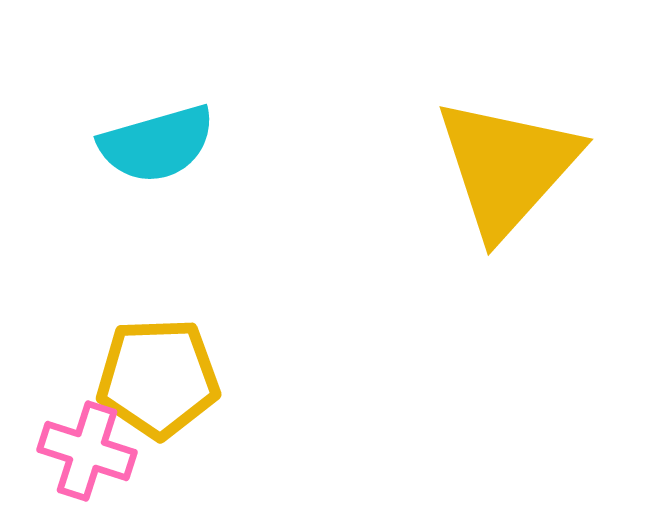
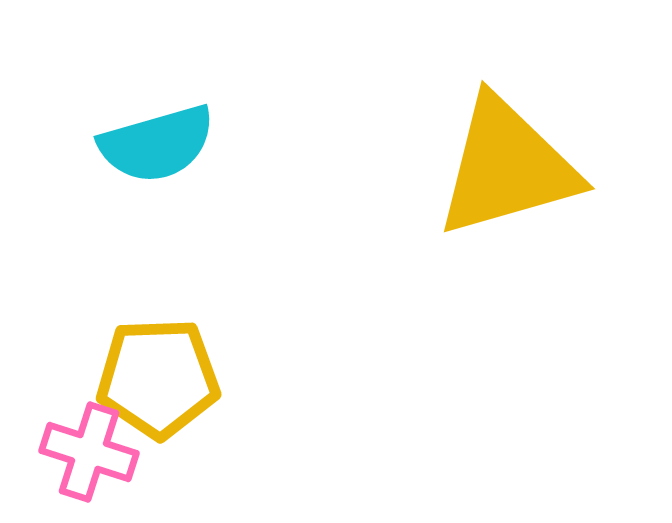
yellow triangle: rotated 32 degrees clockwise
pink cross: moved 2 px right, 1 px down
